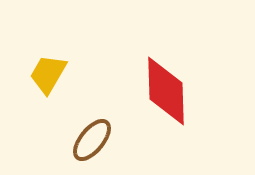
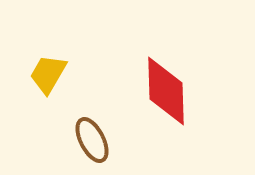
brown ellipse: rotated 66 degrees counterclockwise
